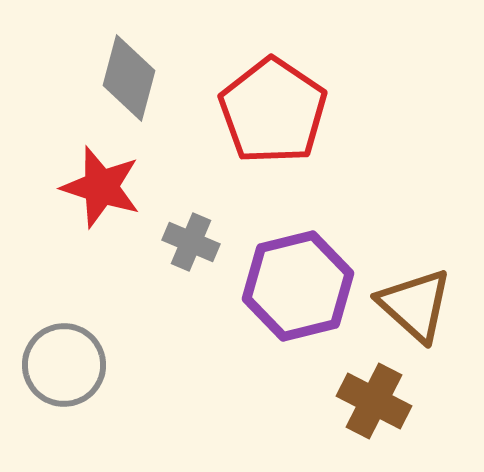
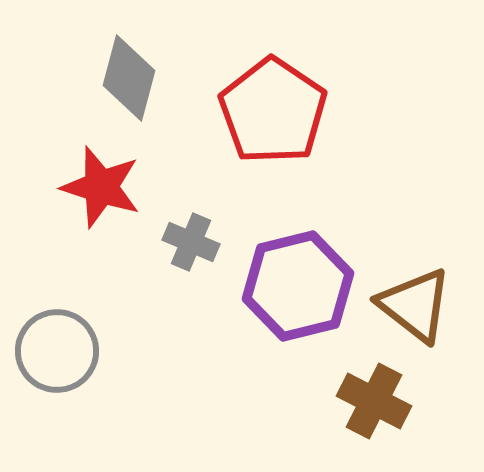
brown triangle: rotated 4 degrees counterclockwise
gray circle: moved 7 px left, 14 px up
